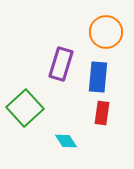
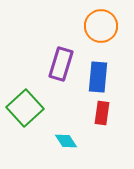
orange circle: moved 5 px left, 6 px up
